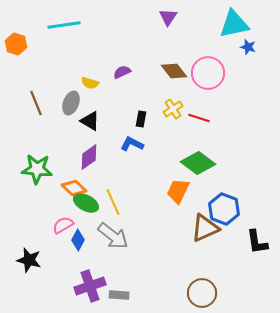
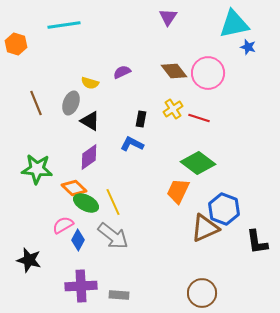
purple cross: moved 9 px left; rotated 16 degrees clockwise
